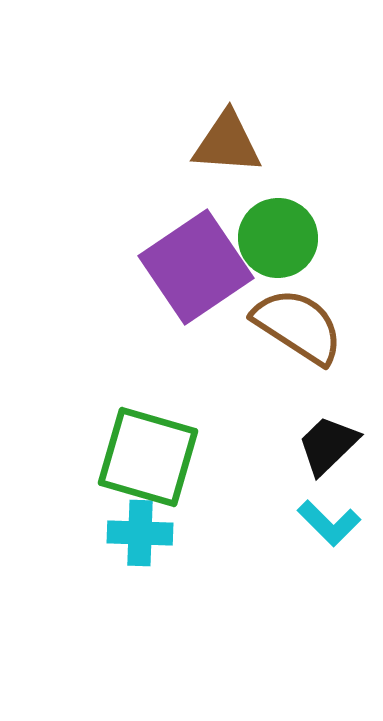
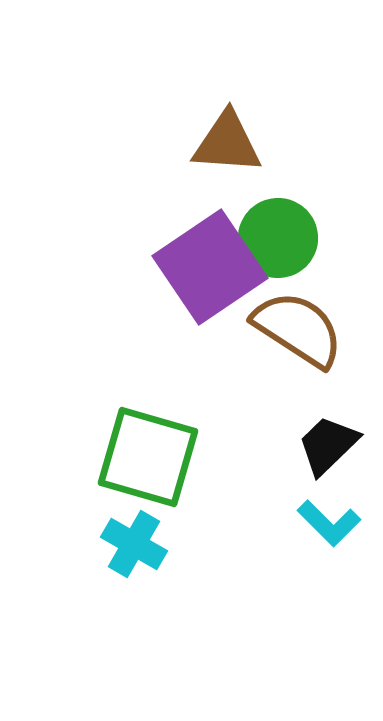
purple square: moved 14 px right
brown semicircle: moved 3 px down
cyan cross: moved 6 px left, 11 px down; rotated 28 degrees clockwise
